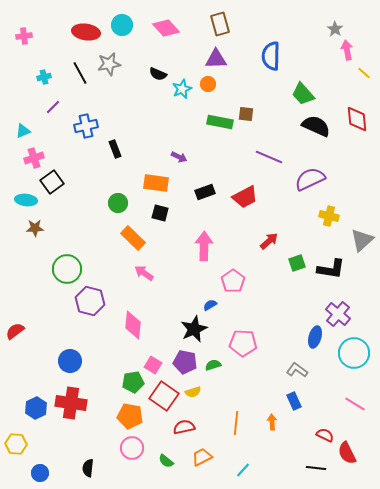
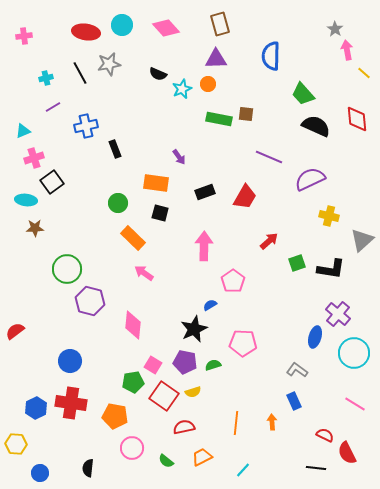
cyan cross at (44, 77): moved 2 px right, 1 px down
purple line at (53, 107): rotated 14 degrees clockwise
green rectangle at (220, 122): moved 1 px left, 3 px up
purple arrow at (179, 157): rotated 28 degrees clockwise
red trapezoid at (245, 197): rotated 32 degrees counterclockwise
orange pentagon at (130, 416): moved 15 px left
